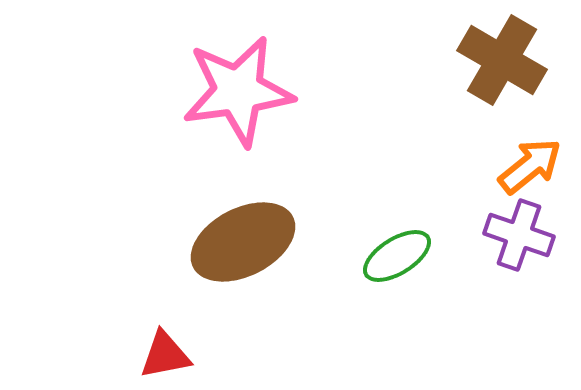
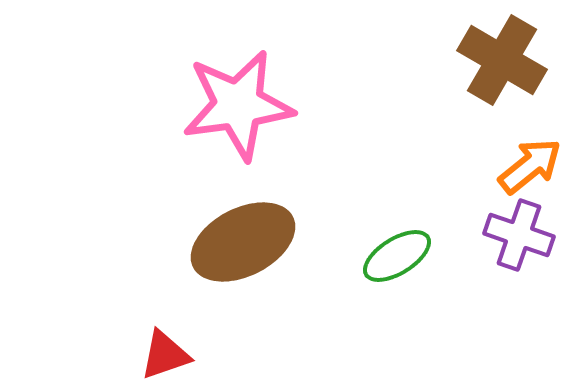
pink star: moved 14 px down
red triangle: rotated 8 degrees counterclockwise
